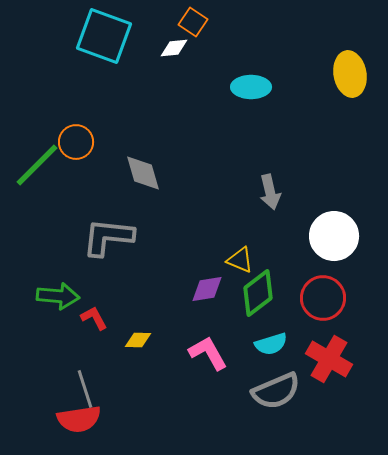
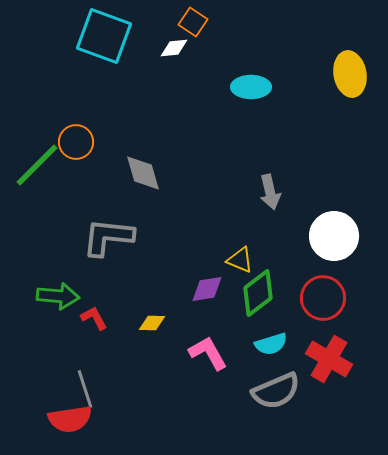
yellow diamond: moved 14 px right, 17 px up
red semicircle: moved 9 px left
